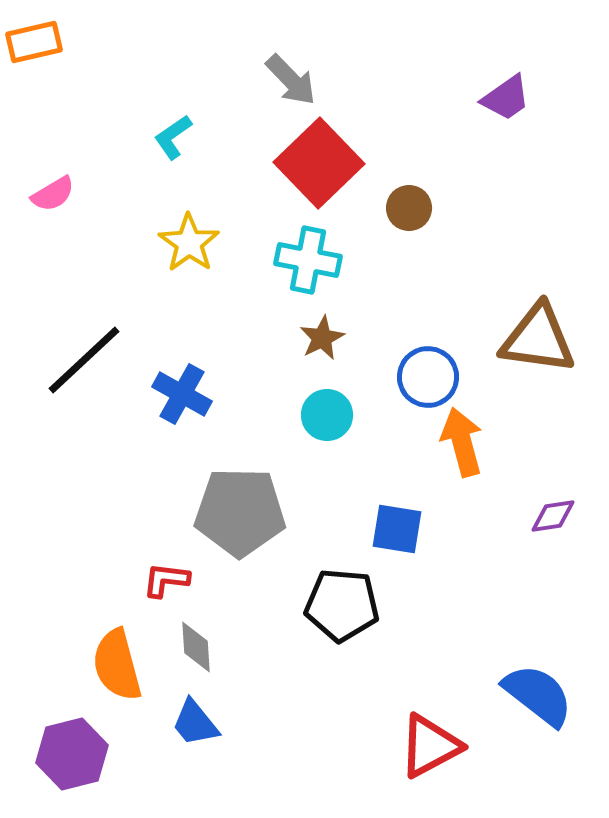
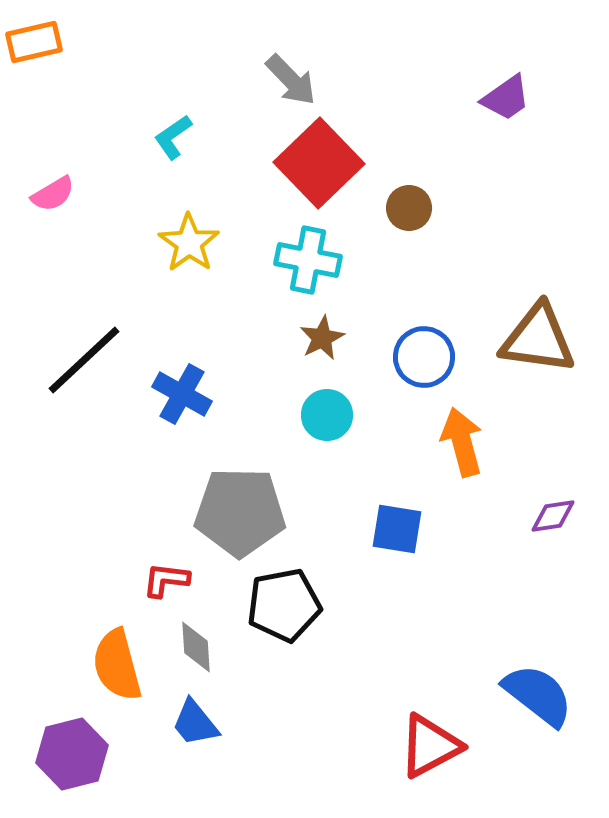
blue circle: moved 4 px left, 20 px up
black pentagon: moved 58 px left; rotated 16 degrees counterclockwise
